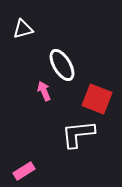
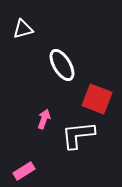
pink arrow: moved 28 px down; rotated 42 degrees clockwise
white L-shape: moved 1 px down
